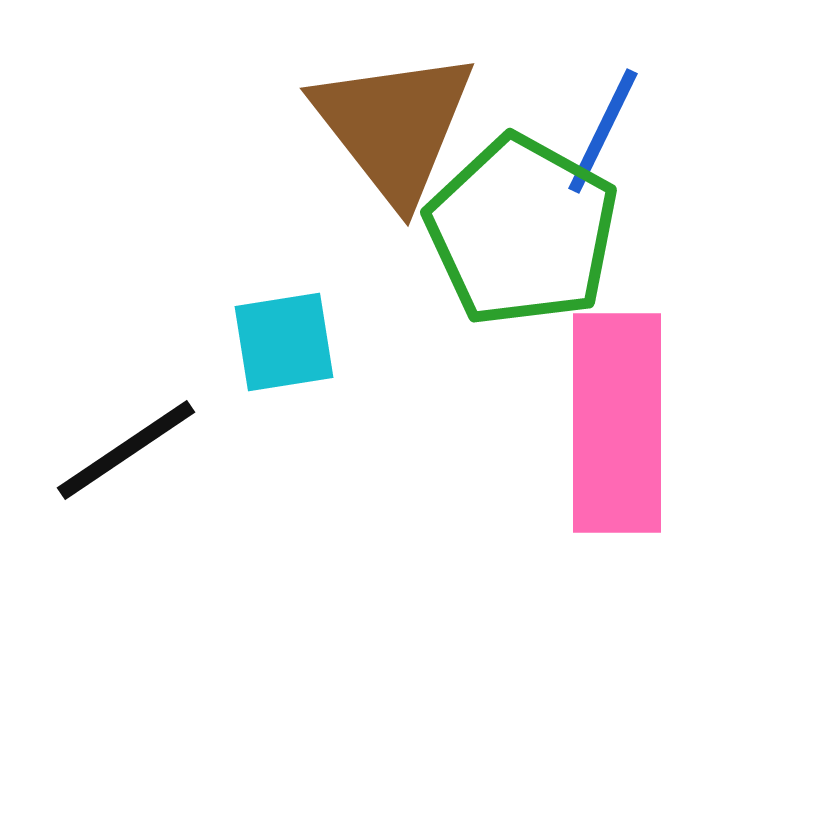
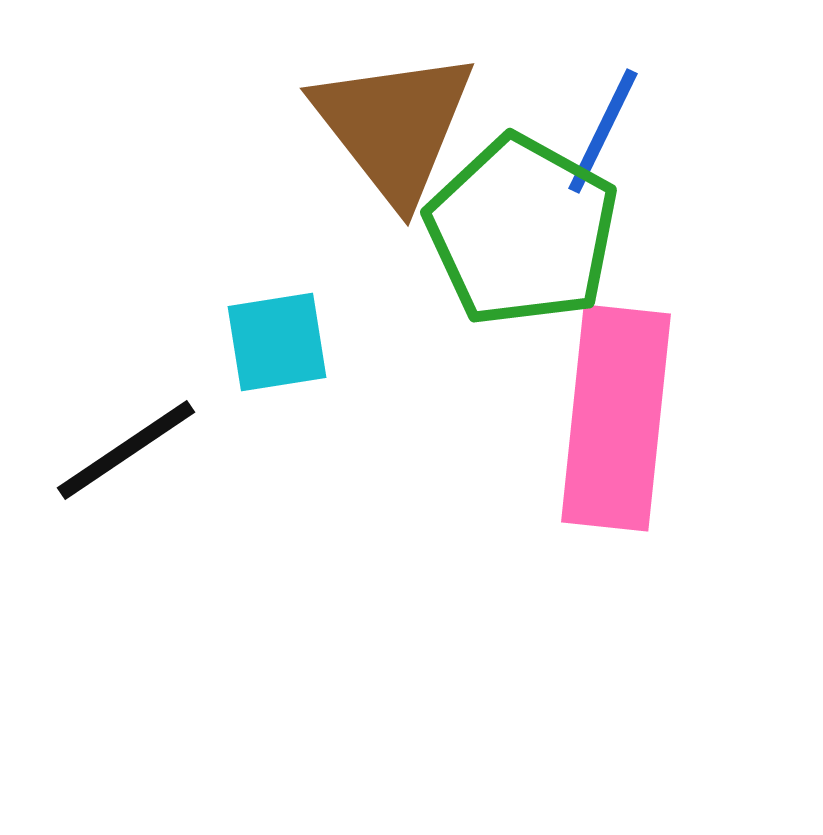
cyan square: moved 7 px left
pink rectangle: moved 1 px left, 5 px up; rotated 6 degrees clockwise
